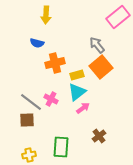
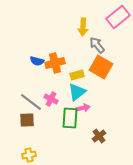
yellow arrow: moved 37 px right, 12 px down
blue semicircle: moved 18 px down
orange square: rotated 20 degrees counterclockwise
pink arrow: rotated 24 degrees clockwise
green rectangle: moved 9 px right, 29 px up
